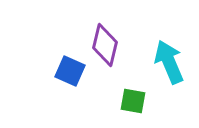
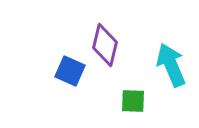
cyan arrow: moved 2 px right, 3 px down
green square: rotated 8 degrees counterclockwise
